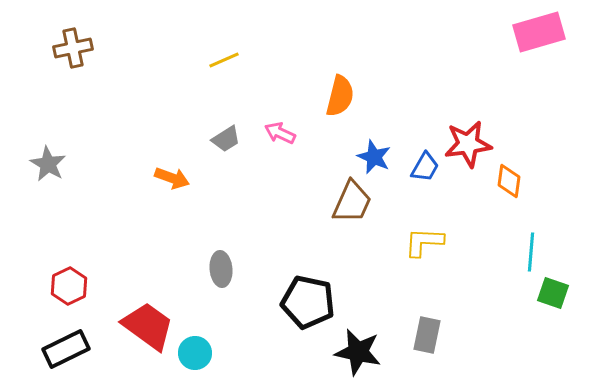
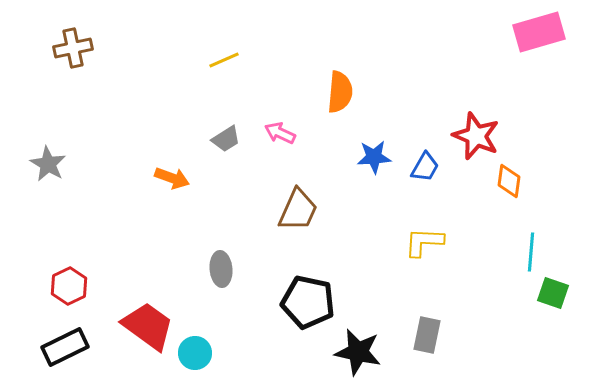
orange semicircle: moved 4 px up; rotated 9 degrees counterclockwise
red star: moved 8 px right, 8 px up; rotated 30 degrees clockwise
blue star: rotated 28 degrees counterclockwise
brown trapezoid: moved 54 px left, 8 px down
black rectangle: moved 1 px left, 2 px up
